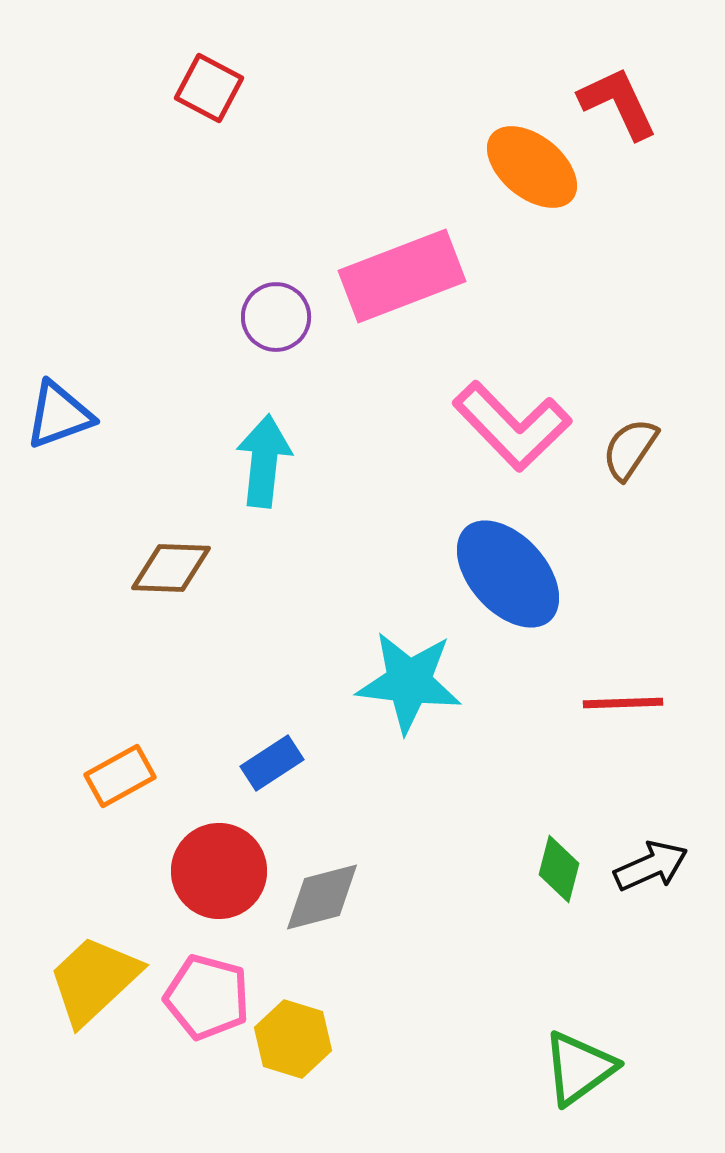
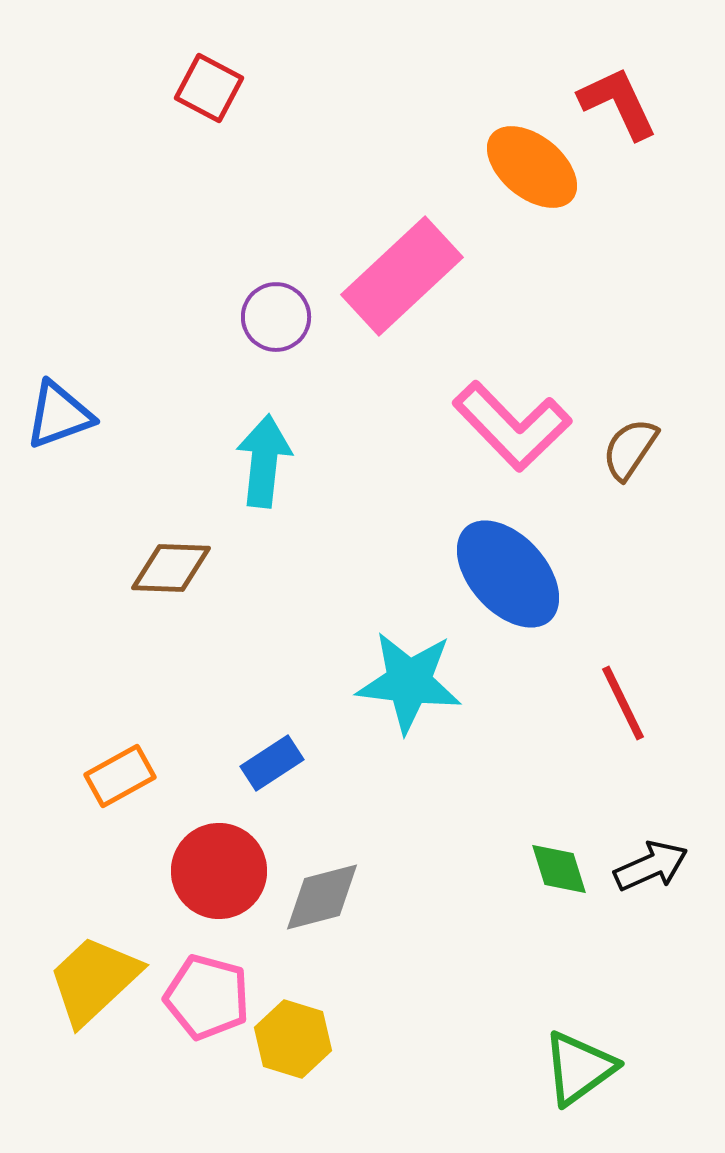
pink rectangle: rotated 22 degrees counterclockwise
red line: rotated 66 degrees clockwise
green diamond: rotated 32 degrees counterclockwise
